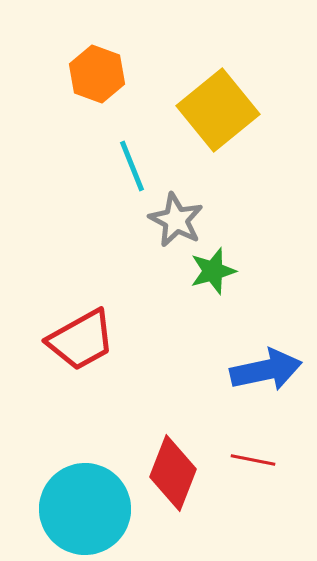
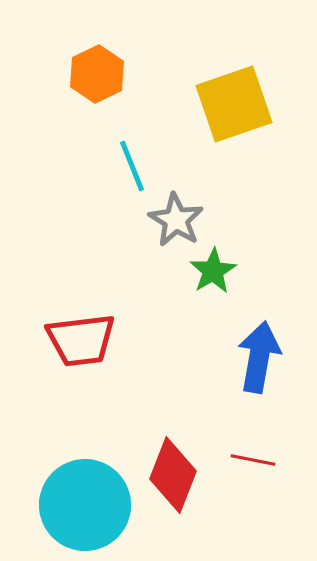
orange hexagon: rotated 14 degrees clockwise
yellow square: moved 16 px right, 6 px up; rotated 20 degrees clockwise
gray star: rotated 4 degrees clockwise
green star: rotated 15 degrees counterclockwise
red trapezoid: rotated 22 degrees clockwise
blue arrow: moved 7 px left, 13 px up; rotated 68 degrees counterclockwise
red diamond: moved 2 px down
cyan circle: moved 4 px up
